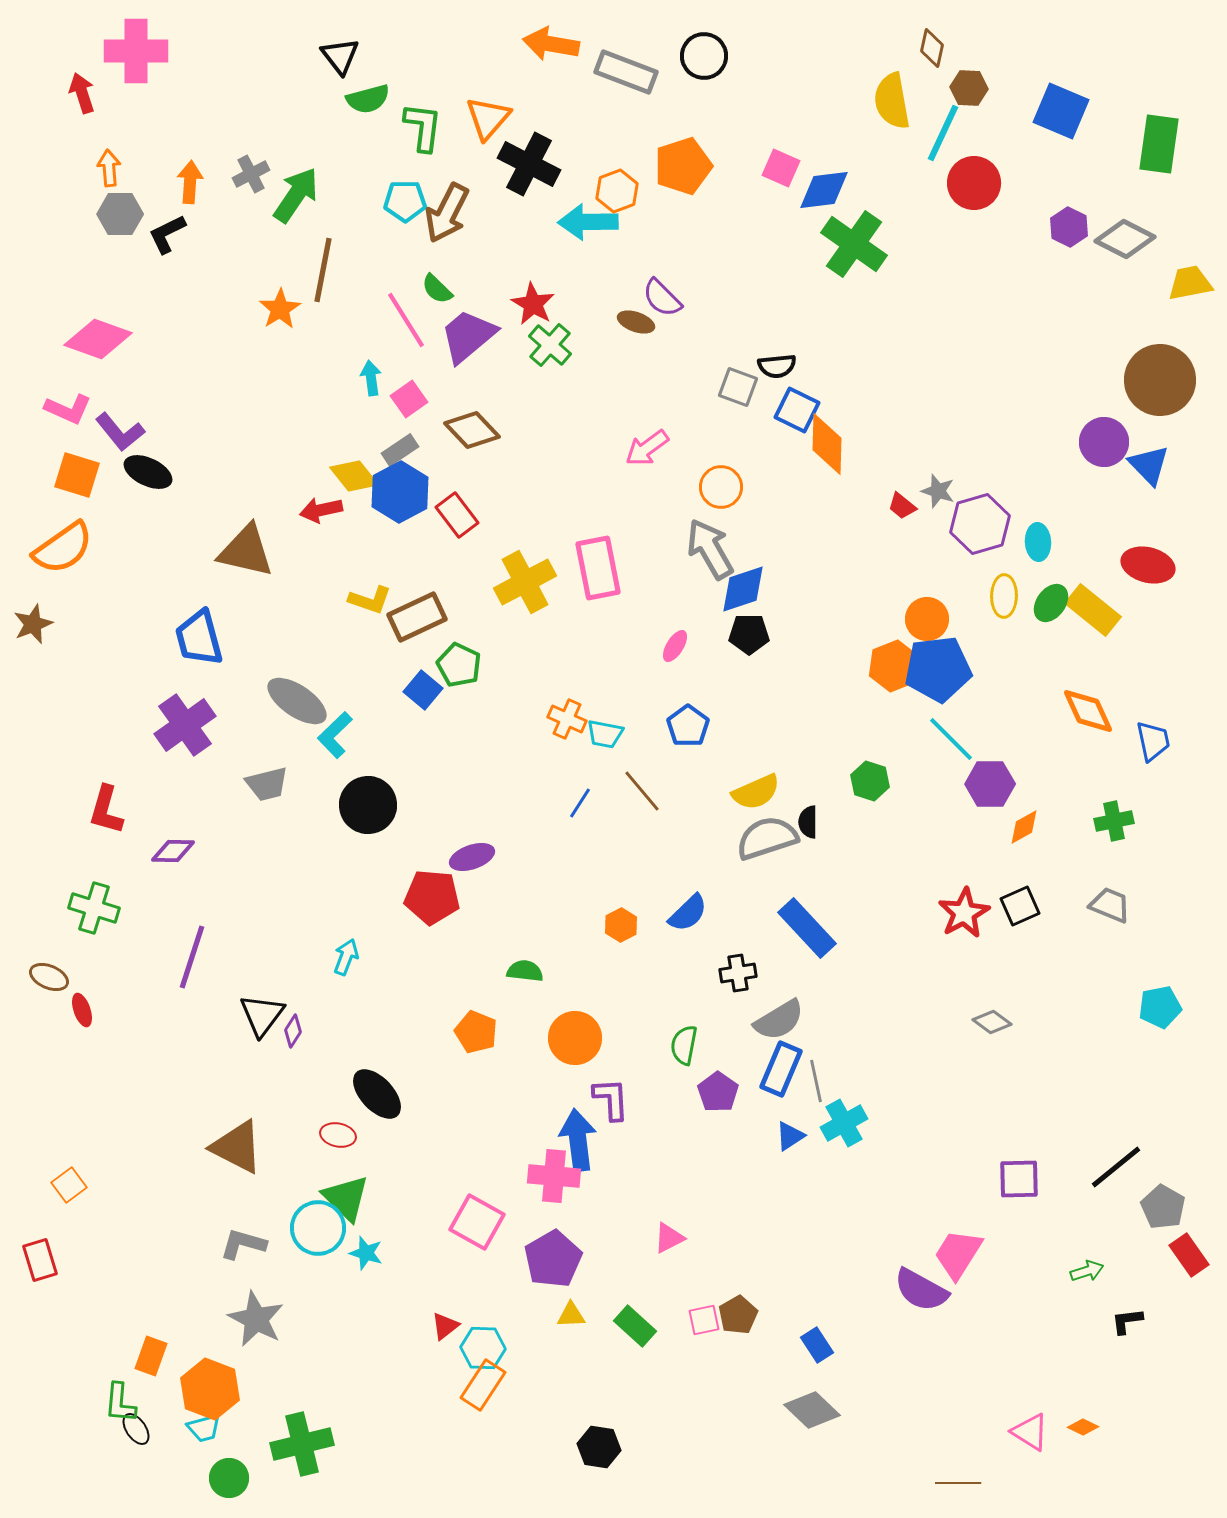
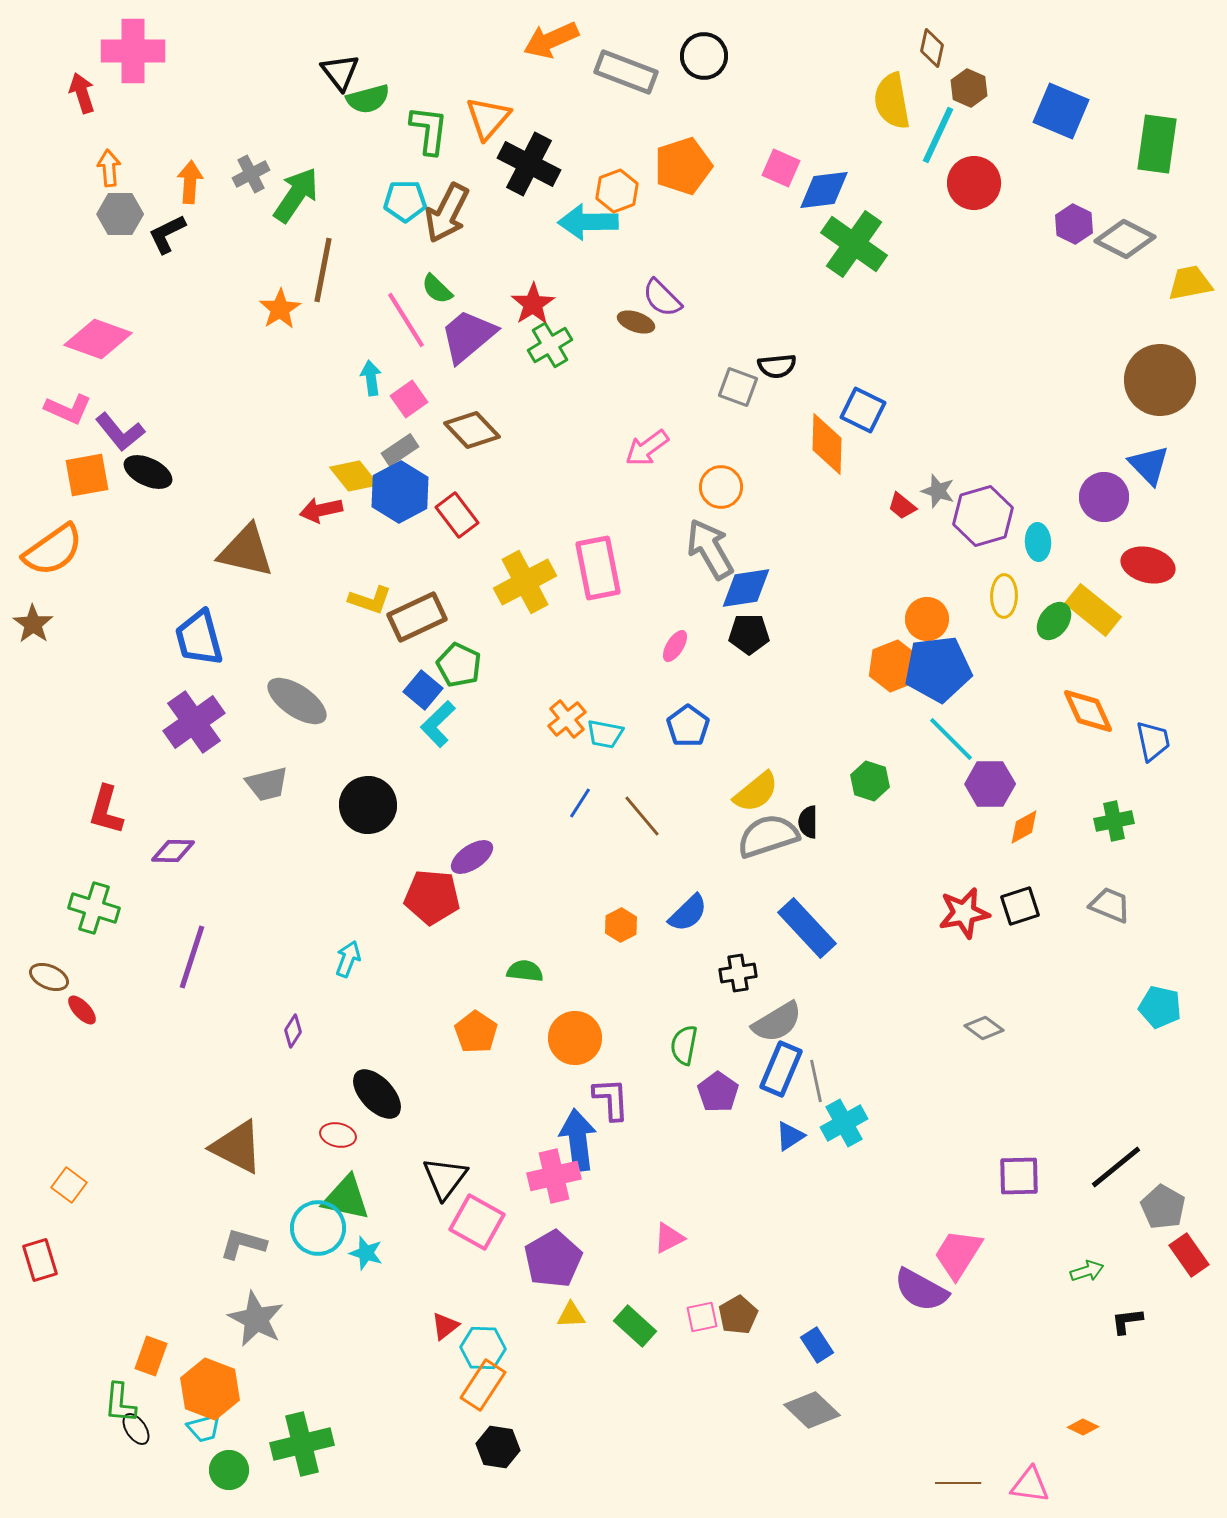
orange arrow at (551, 44): moved 4 px up; rotated 34 degrees counterclockwise
pink cross at (136, 51): moved 3 px left
black triangle at (340, 56): moved 16 px down
brown hexagon at (969, 88): rotated 21 degrees clockwise
green L-shape at (423, 127): moved 6 px right, 3 px down
cyan line at (943, 133): moved 5 px left, 2 px down
green rectangle at (1159, 144): moved 2 px left
purple hexagon at (1069, 227): moved 5 px right, 3 px up
red star at (533, 304): rotated 9 degrees clockwise
green cross at (550, 345): rotated 18 degrees clockwise
blue square at (797, 410): moved 66 px right
purple circle at (1104, 442): moved 55 px down
orange square at (77, 475): moved 10 px right; rotated 27 degrees counterclockwise
purple hexagon at (980, 524): moved 3 px right, 8 px up
orange semicircle at (63, 548): moved 10 px left, 2 px down
blue diamond at (743, 589): moved 3 px right, 1 px up; rotated 10 degrees clockwise
green ellipse at (1051, 603): moved 3 px right, 18 px down
brown star at (33, 624): rotated 15 degrees counterclockwise
orange cross at (567, 719): rotated 27 degrees clockwise
purple cross at (185, 725): moved 9 px right, 3 px up
cyan L-shape at (335, 735): moved 103 px right, 11 px up
brown line at (642, 791): moved 25 px down
yellow semicircle at (756, 792): rotated 15 degrees counterclockwise
gray semicircle at (767, 838): moved 1 px right, 2 px up
purple ellipse at (472, 857): rotated 15 degrees counterclockwise
black square at (1020, 906): rotated 6 degrees clockwise
red star at (964, 913): rotated 18 degrees clockwise
cyan arrow at (346, 957): moved 2 px right, 2 px down
cyan pentagon at (1160, 1007): rotated 24 degrees clockwise
red ellipse at (82, 1010): rotated 24 degrees counterclockwise
black triangle at (262, 1015): moved 183 px right, 163 px down
gray semicircle at (779, 1020): moved 2 px left, 2 px down
gray diamond at (992, 1022): moved 8 px left, 6 px down
orange pentagon at (476, 1032): rotated 12 degrees clockwise
pink cross at (554, 1176): rotated 18 degrees counterclockwise
purple square at (1019, 1179): moved 3 px up
orange square at (69, 1185): rotated 16 degrees counterclockwise
green triangle at (346, 1198): rotated 32 degrees counterclockwise
pink square at (704, 1320): moved 2 px left, 3 px up
pink triangle at (1030, 1432): moved 53 px down; rotated 24 degrees counterclockwise
black hexagon at (599, 1447): moved 101 px left
green circle at (229, 1478): moved 8 px up
